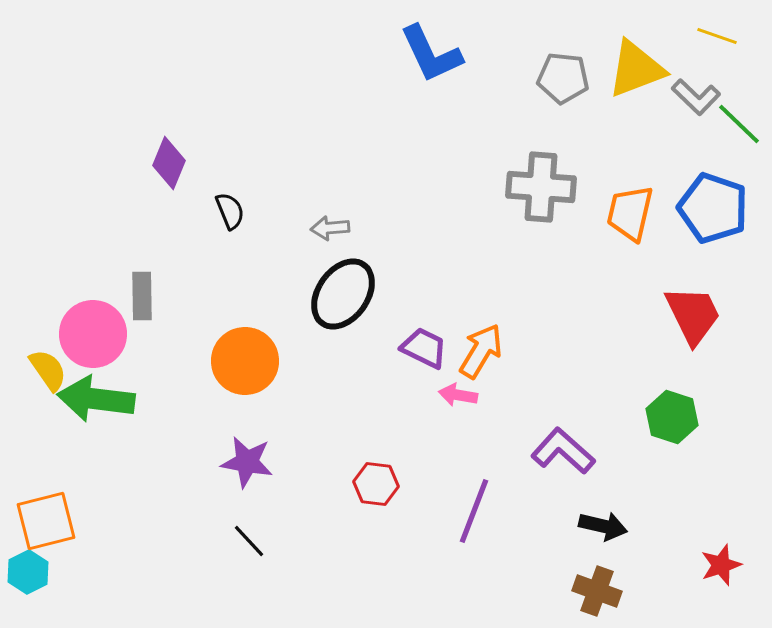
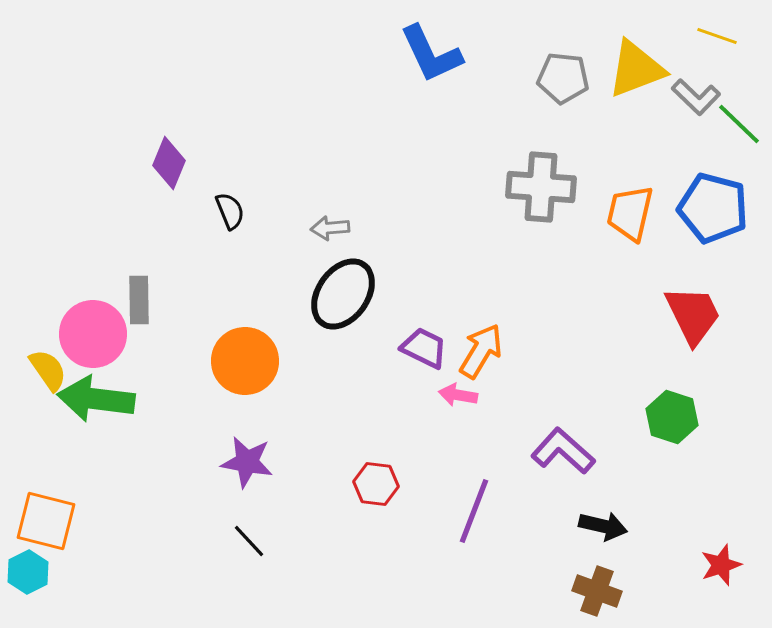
blue pentagon: rotated 4 degrees counterclockwise
gray rectangle: moved 3 px left, 4 px down
orange square: rotated 28 degrees clockwise
